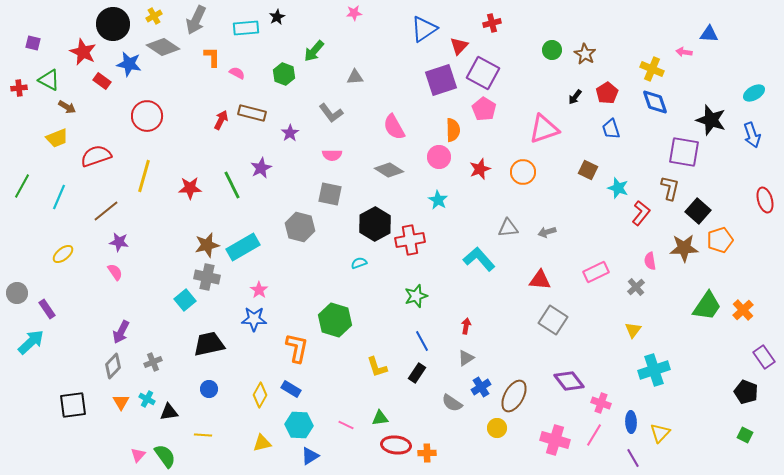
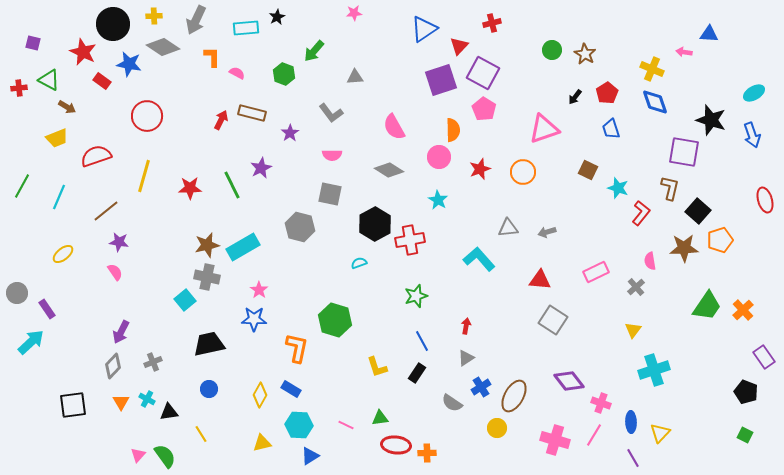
yellow cross at (154, 16): rotated 28 degrees clockwise
yellow line at (203, 435): moved 2 px left, 1 px up; rotated 54 degrees clockwise
